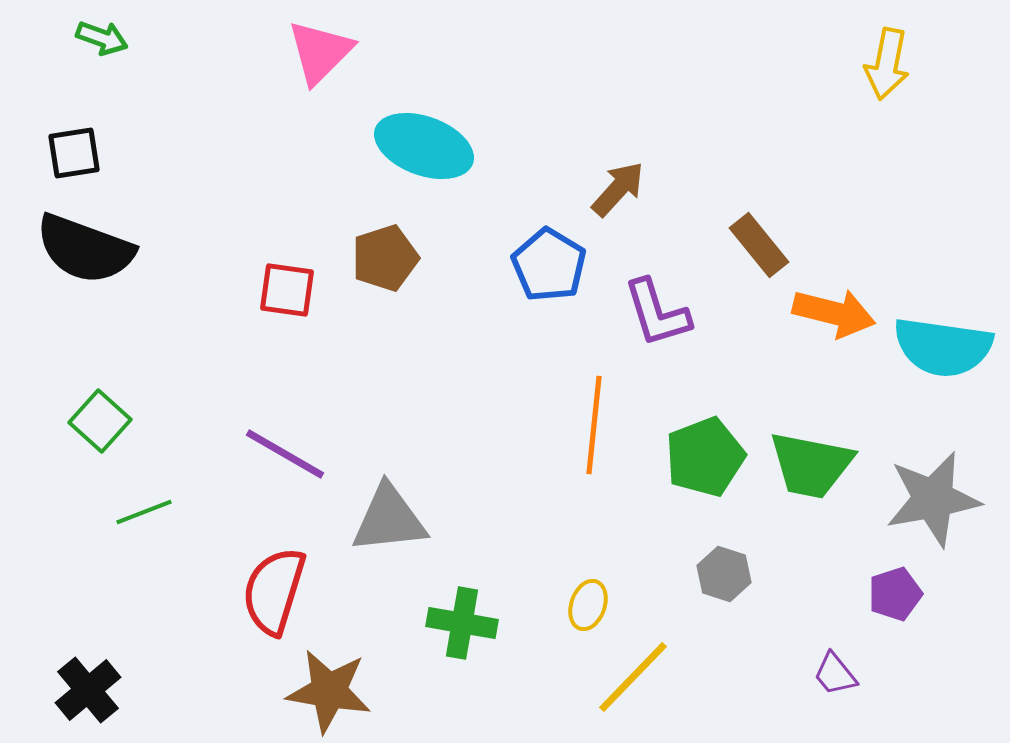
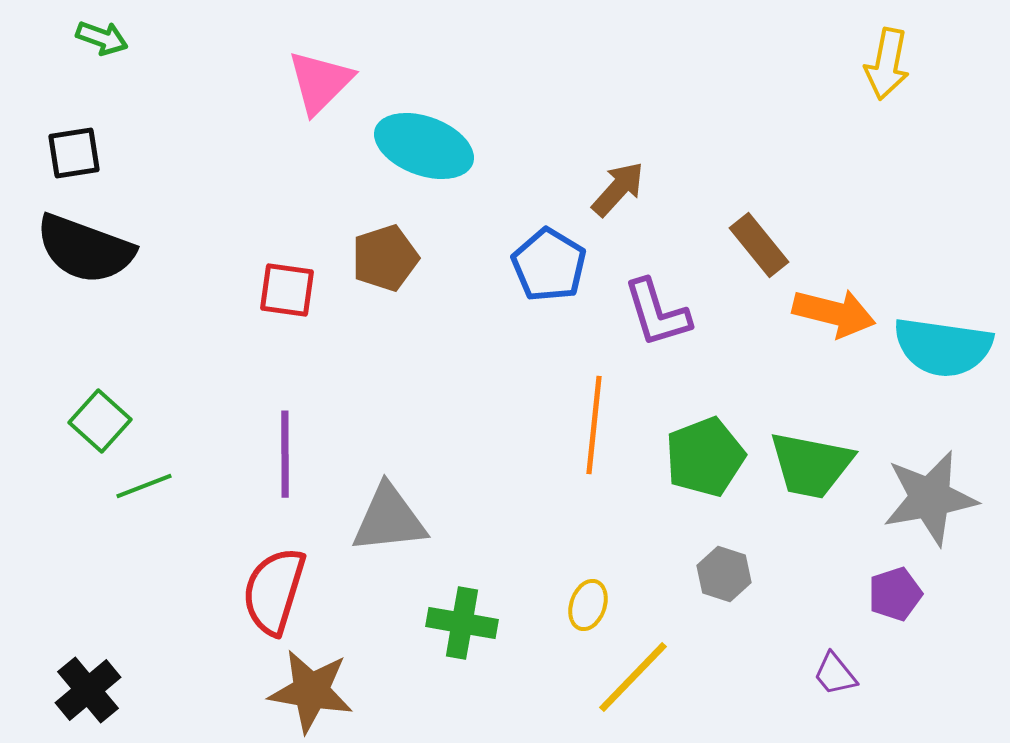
pink triangle: moved 30 px down
purple line: rotated 60 degrees clockwise
gray star: moved 3 px left, 1 px up
green line: moved 26 px up
brown star: moved 18 px left
